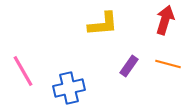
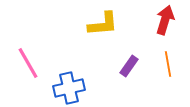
orange line: rotated 65 degrees clockwise
pink line: moved 5 px right, 8 px up
